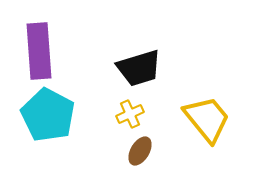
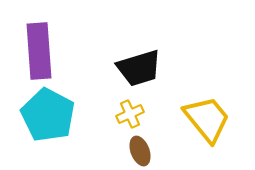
brown ellipse: rotated 52 degrees counterclockwise
